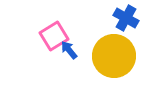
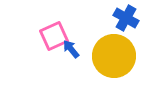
pink square: rotated 8 degrees clockwise
blue arrow: moved 2 px right, 1 px up
